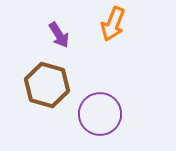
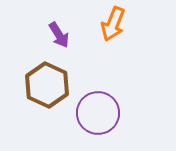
brown hexagon: rotated 9 degrees clockwise
purple circle: moved 2 px left, 1 px up
